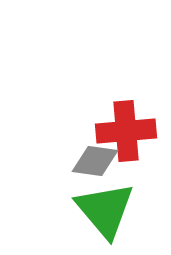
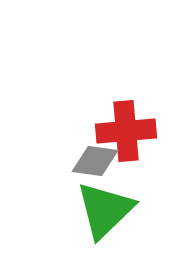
green triangle: rotated 26 degrees clockwise
